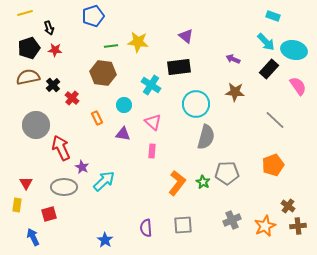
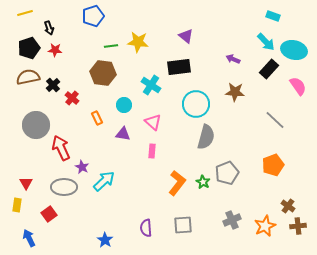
gray pentagon at (227, 173): rotated 20 degrees counterclockwise
red square at (49, 214): rotated 21 degrees counterclockwise
blue arrow at (33, 237): moved 4 px left, 1 px down
